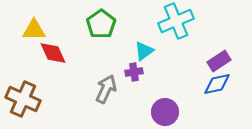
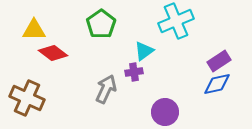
red diamond: rotated 28 degrees counterclockwise
brown cross: moved 4 px right, 1 px up
